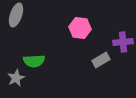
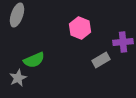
gray ellipse: moved 1 px right
pink hexagon: rotated 15 degrees clockwise
green semicircle: moved 1 px up; rotated 20 degrees counterclockwise
gray star: moved 2 px right
